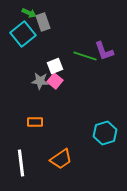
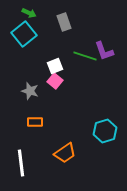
gray rectangle: moved 21 px right
cyan square: moved 1 px right
gray star: moved 10 px left, 10 px down; rotated 12 degrees clockwise
cyan hexagon: moved 2 px up
orange trapezoid: moved 4 px right, 6 px up
